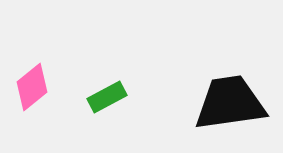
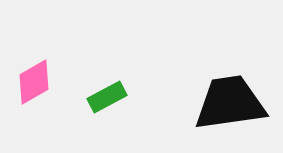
pink diamond: moved 2 px right, 5 px up; rotated 9 degrees clockwise
